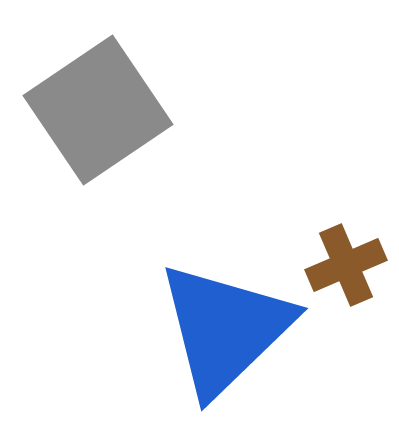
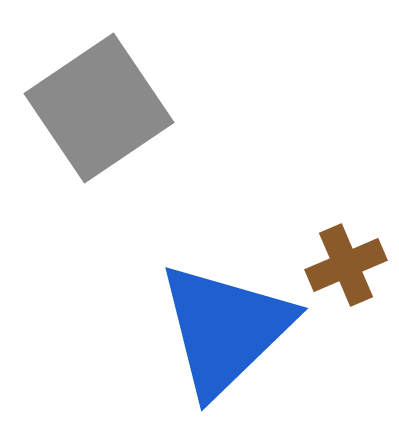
gray square: moved 1 px right, 2 px up
